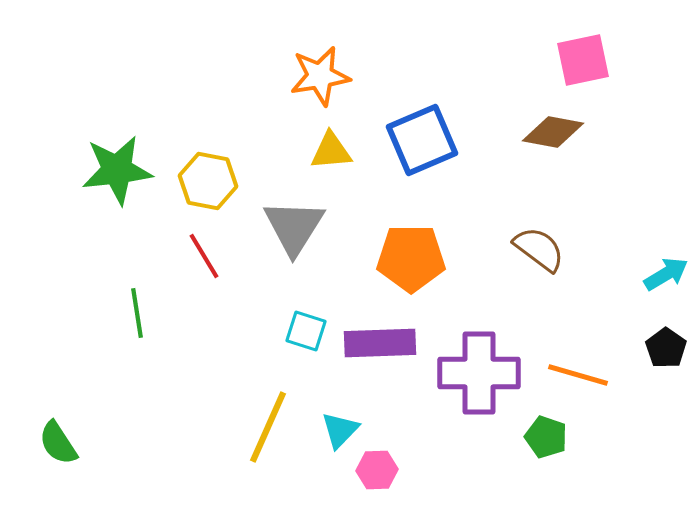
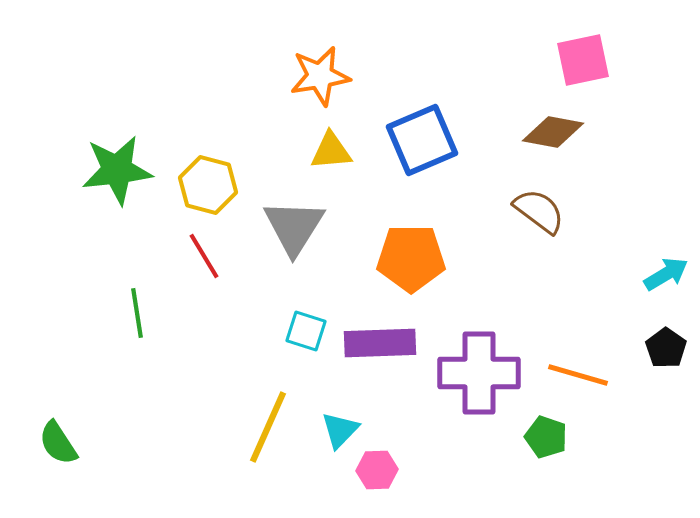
yellow hexagon: moved 4 px down; rotated 4 degrees clockwise
brown semicircle: moved 38 px up
